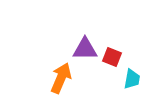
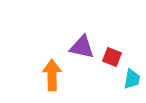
purple triangle: moved 3 px left, 2 px up; rotated 12 degrees clockwise
orange arrow: moved 9 px left, 3 px up; rotated 24 degrees counterclockwise
